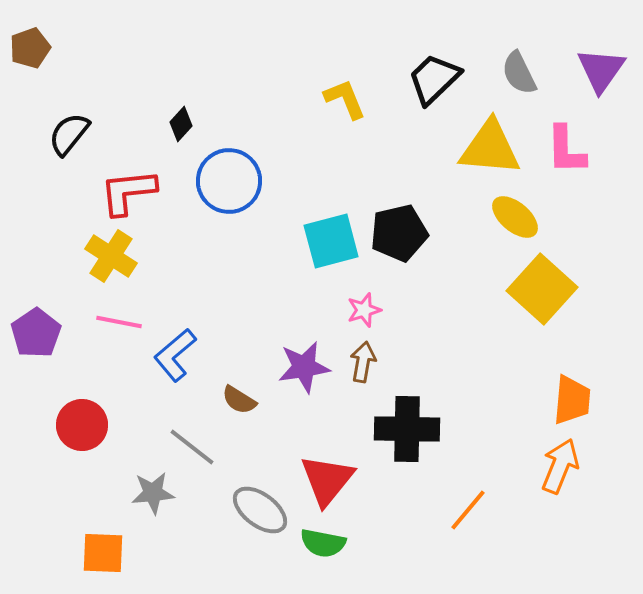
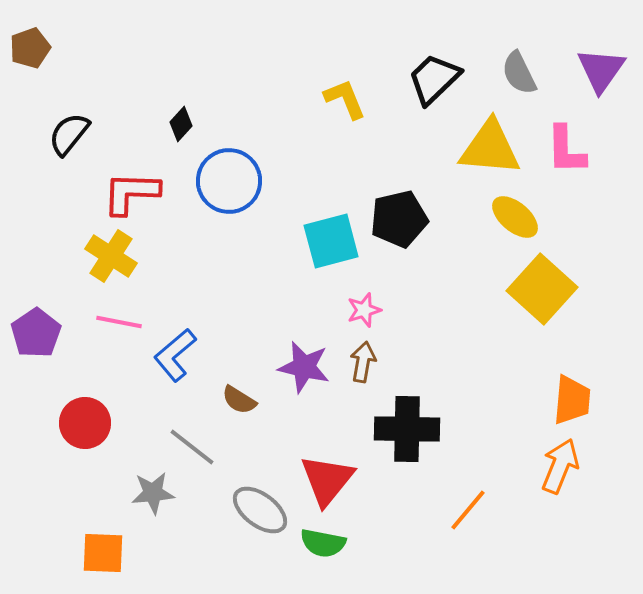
red L-shape: moved 3 px right, 1 px down; rotated 8 degrees clockwise
black pentagon: moved 14 px up
purple star: rotated 22 degrees clockwise
red circle: moved 3 px right, 2 px up
